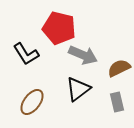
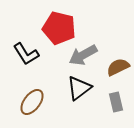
gray arrow: rotated 128 degrees clockwise
brown semicircle: moved 1 px left, 1 px up
black triangle: moved 1 px right, 1 px up
gray rectangle: moved 1 px left
